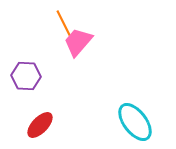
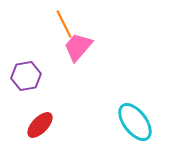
pink trapezoid: moved 5 px down
purple hexagon: rotated 12 degrees counterclockwise
